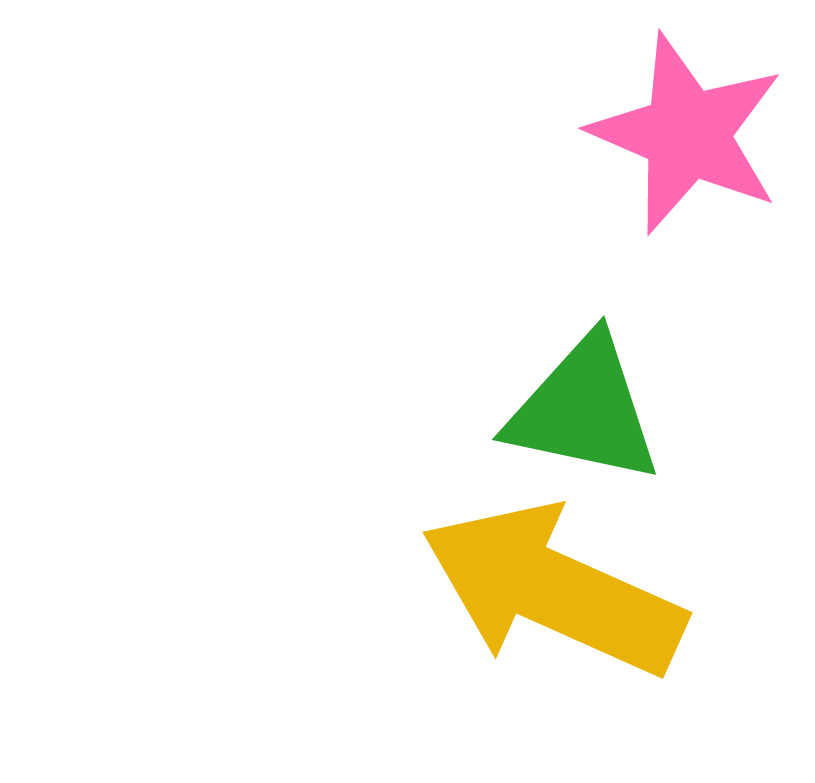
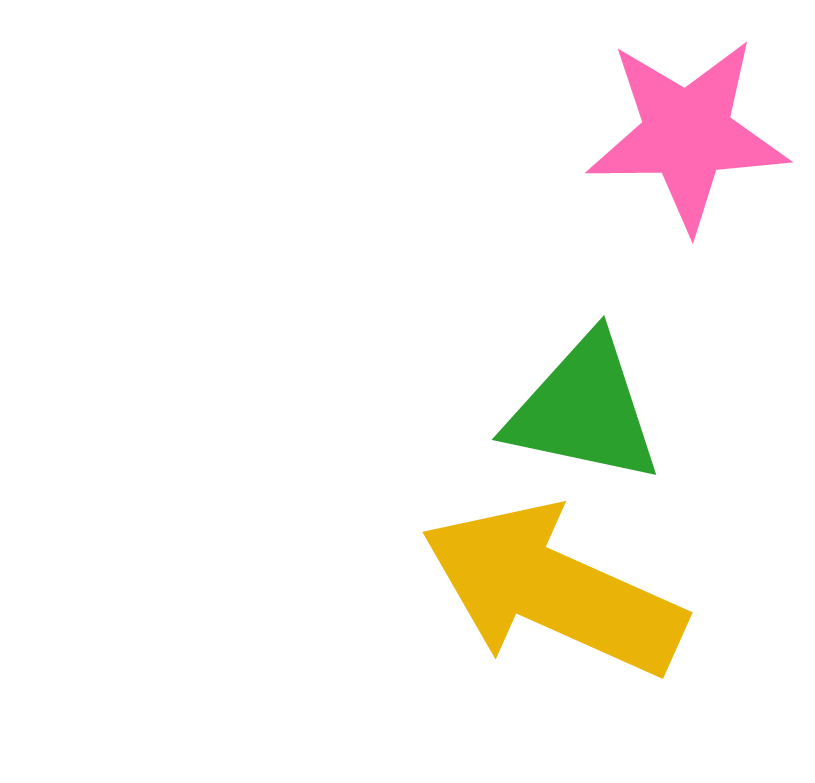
pink star: rotated 24 degrees counterclockwise
